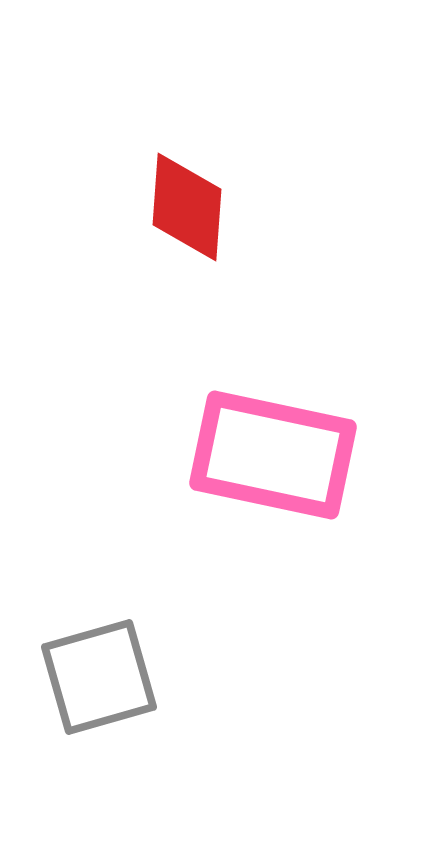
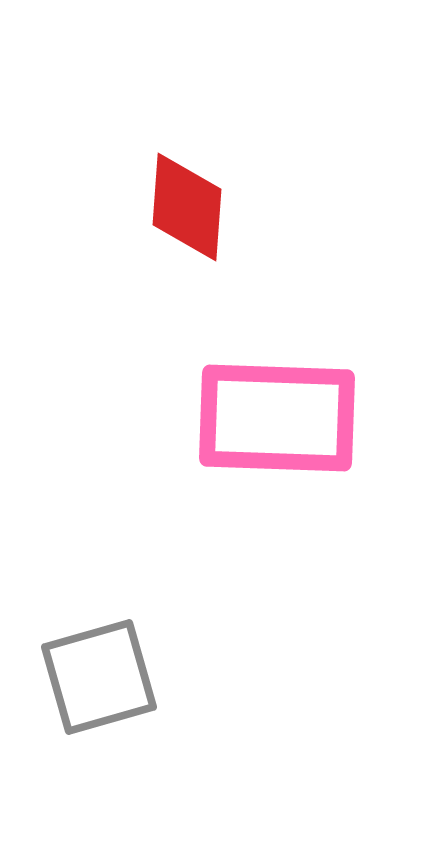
pink rectangle: moved 4 px right, 37 px up; rotated 10 degrees counterclockwise
